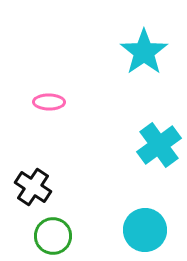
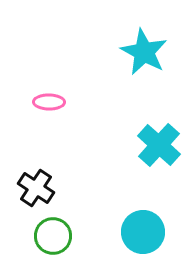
cyan star: rotated 9 degrees counterclockwise
cyan cross: rotated 12 degrees counterclockwise
black cross: moved 3 px right, 1 px down
cyan circle: moved 2 px left, 2 px down
